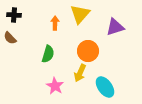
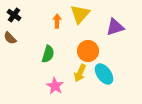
black cross: rotated 32 degrees clockwise
orange arrow: moved 2 px right, 2 px up
cyan ellipse: moved 1 px left, 13 px up
